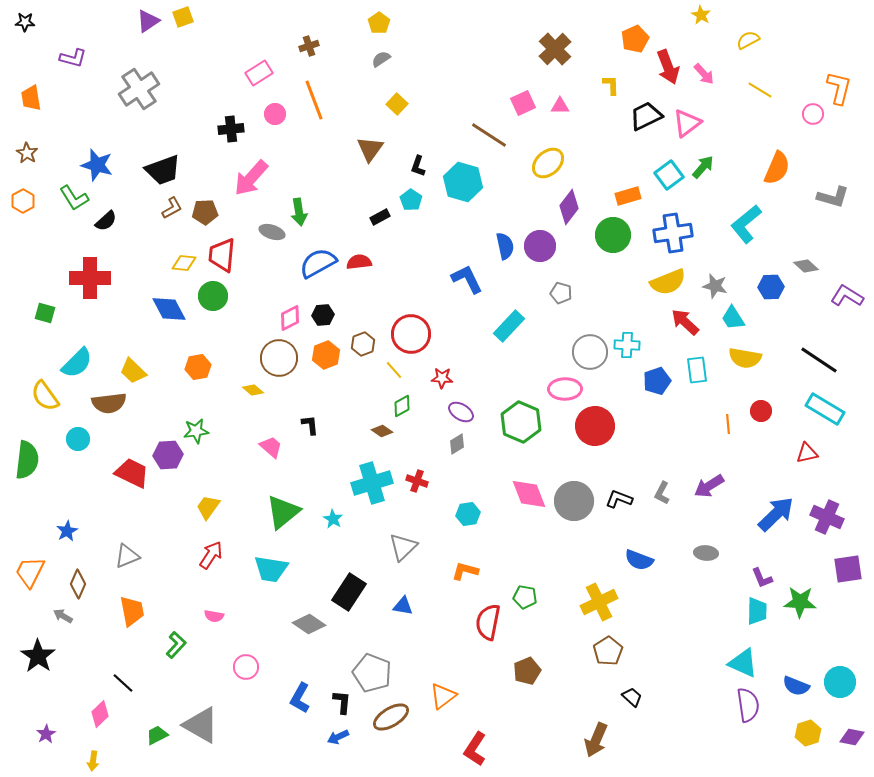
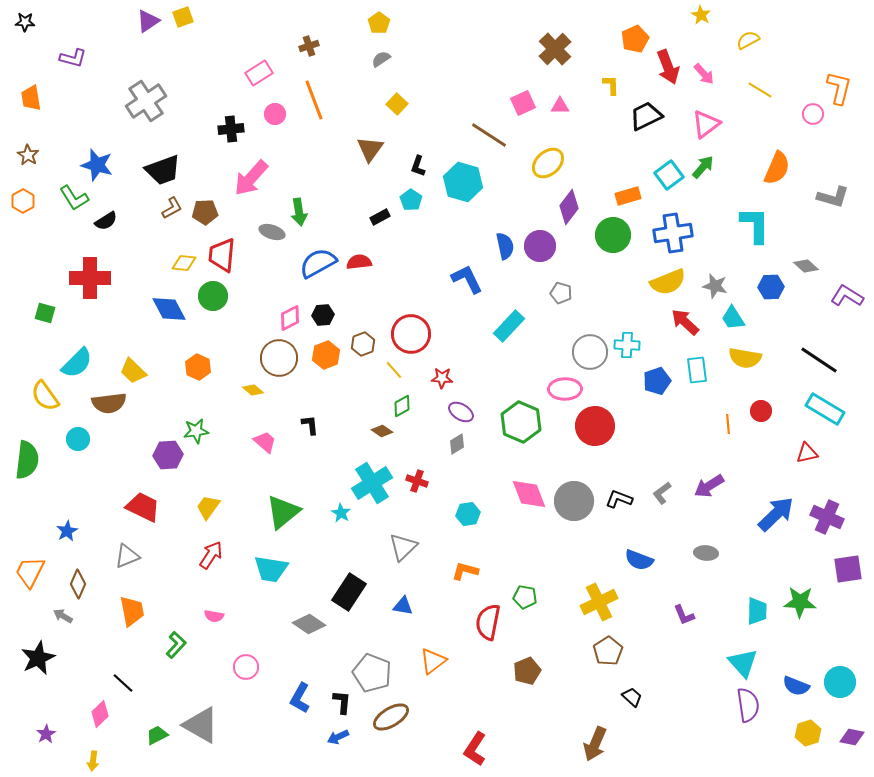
gray cross at (139, 89): moved 7 px right, 12 px down
pink triangle at (687, 123): moved 19 px right, 1 px down
brown star at (27, 153): moved 1 px right, 2 px down
black semicircle at (106, 221): rotated 10 degrees clockwise
cyan L-shape at (746, 224): moved 9 px right, 1 px down; rotated 129 degrees clockwise
orange hexagon at (198, 367): rotated 25 degrees counterclockwise
pink trapezoid at (271, 447): moved 6 px left, 5 px up
red trapezoid at (132, 473): moved 11 px right, 34 px down
cyan cross at (372, 483): rotated 15 degrees counterclockwise
gray L-shape at (662, 493): rotated 25 degrees clockwise
cyan star at (333, 519): moved 8 px right, 6 px up
purple L-shape at (762, 578): moved 78 px left, 37 px down
black star at (38, 656): moved 2 px down; rotated 12 degrees clockwise
cyan triangle at (743, 663): rotated 24 degrees clockwise
orange triangle at (443, 696): moved 10 px left, 35 px up
brown arrow at (596, 740): moved 1 px left, 4 px down
